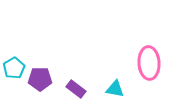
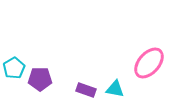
pink ellipse: rotated 44 degrees clockwise
purple rectangle: moved 10 px right, 1 px down; rotated 18 degrees counterclockwise
